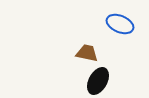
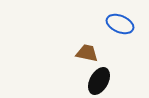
black ellipse: moved 1 px right
